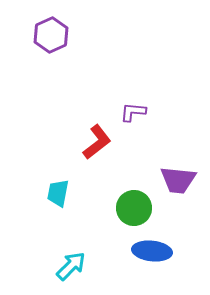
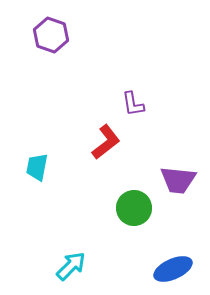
purple hexagon: rotated 16 degrees counterclockwise
purple L-shape: moved 8 px up; rotated 104 degrees counterclockwise
red L-shape: moved 9 px right
cyan trapezoid: moved 21 px left, 26 px up
blue ellipse: moved 21 px right, 18 px down; rotated 30 degrees counterclockwise
